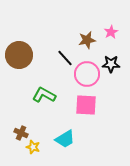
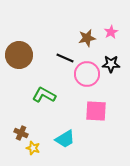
brown star: moved 2 px up
black line: rotated 24 degrees counterclockwise
pink square: moved 10 px right, 6 px down
yellow star: moved 1 px down
